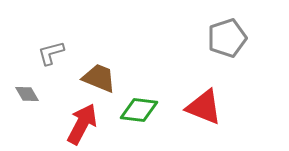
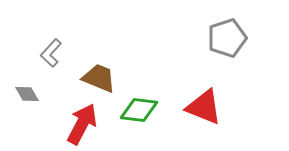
gray L-shape: rotated 32 degrees counterclockwise
